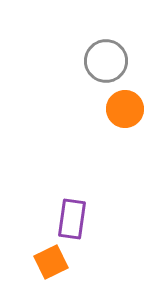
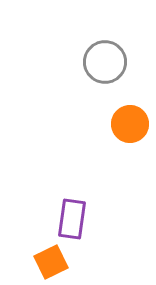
gray circle: moved 1 px left, 1 px down
orange circle: moved 5 px right, 15 px down
